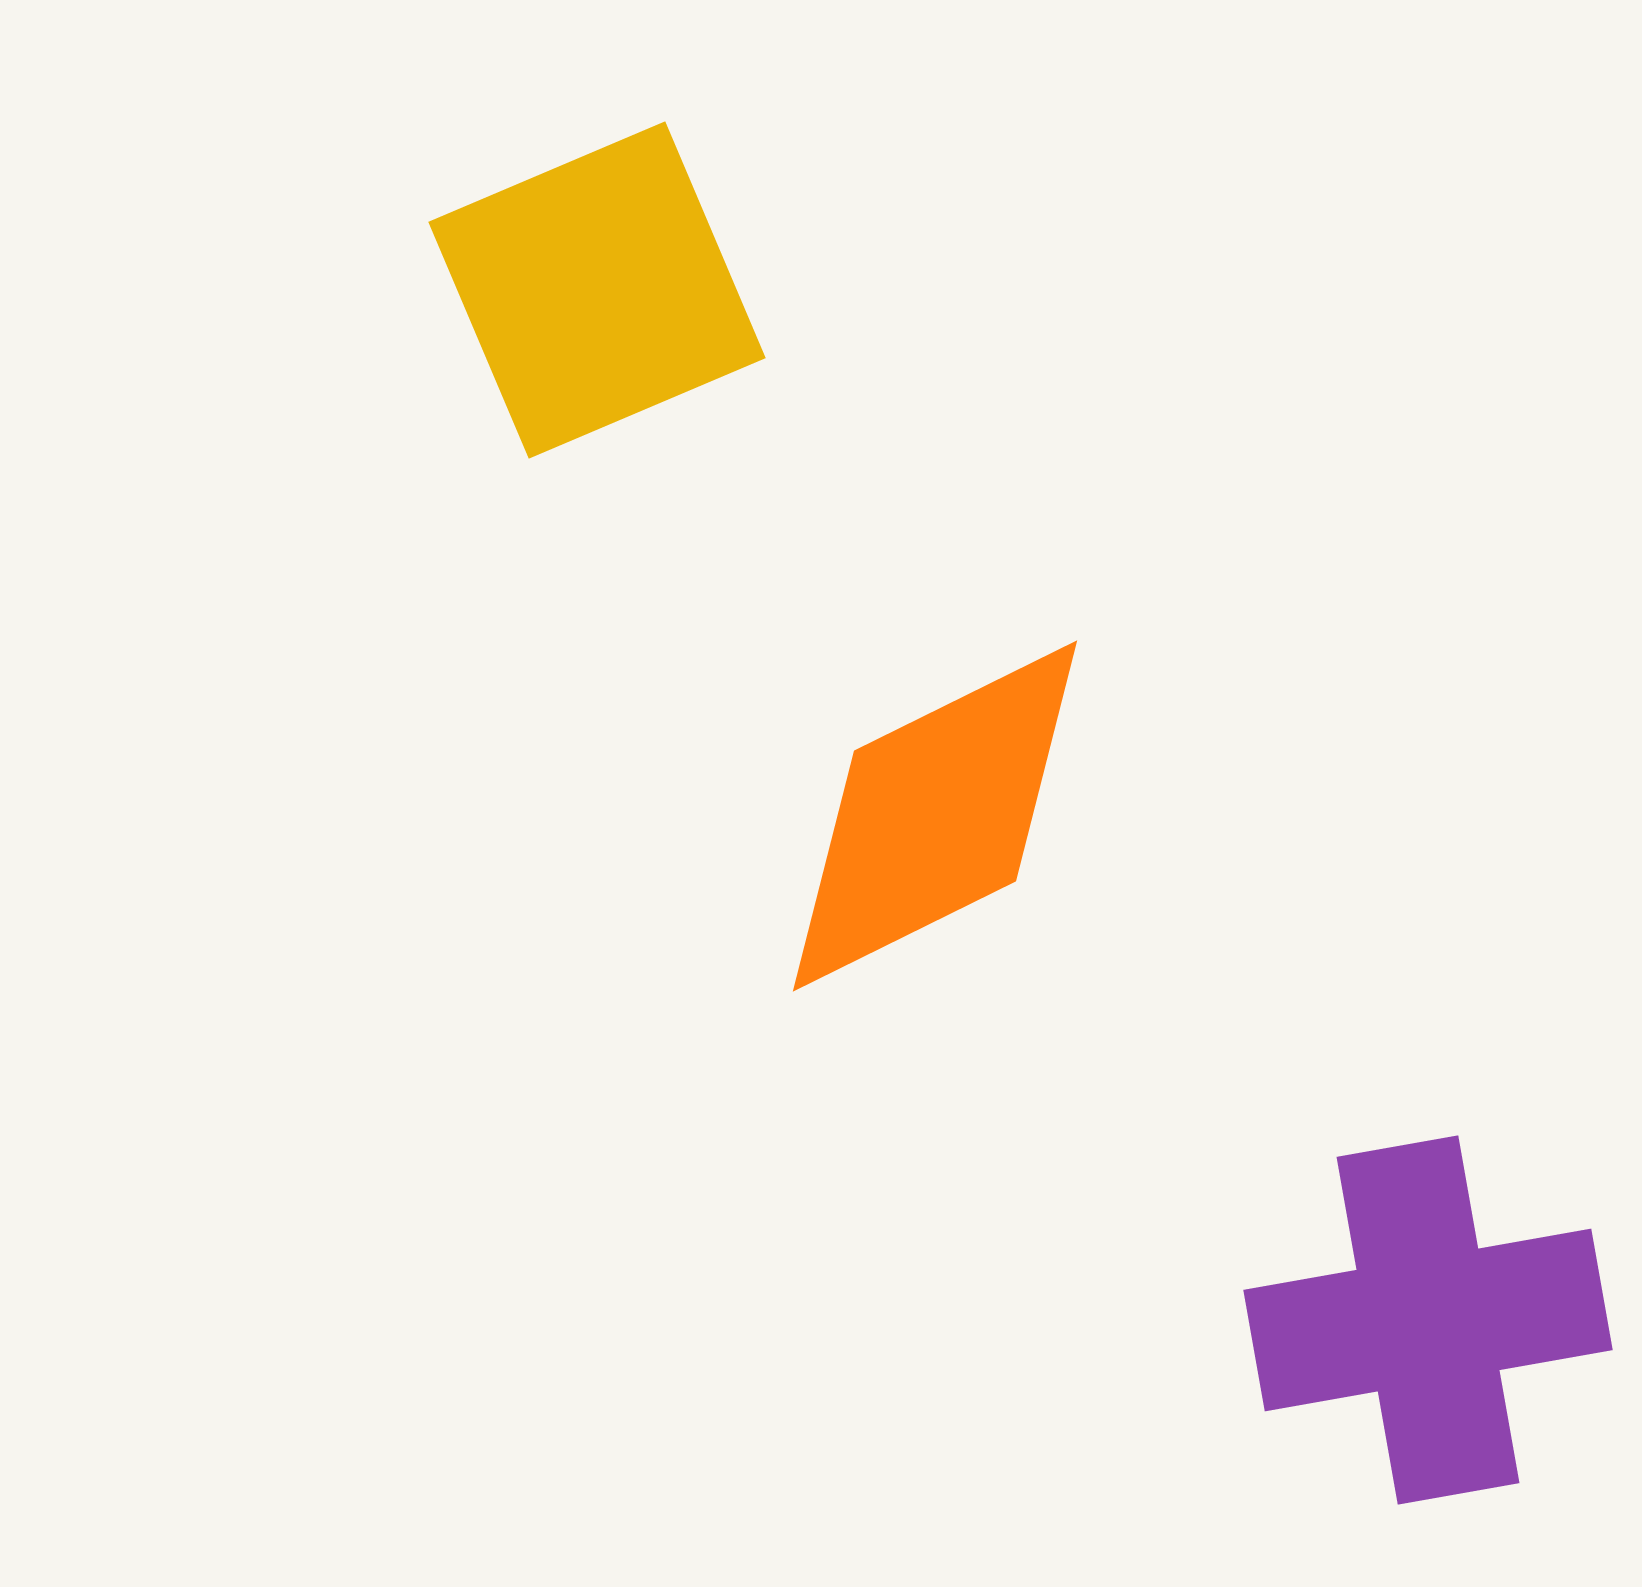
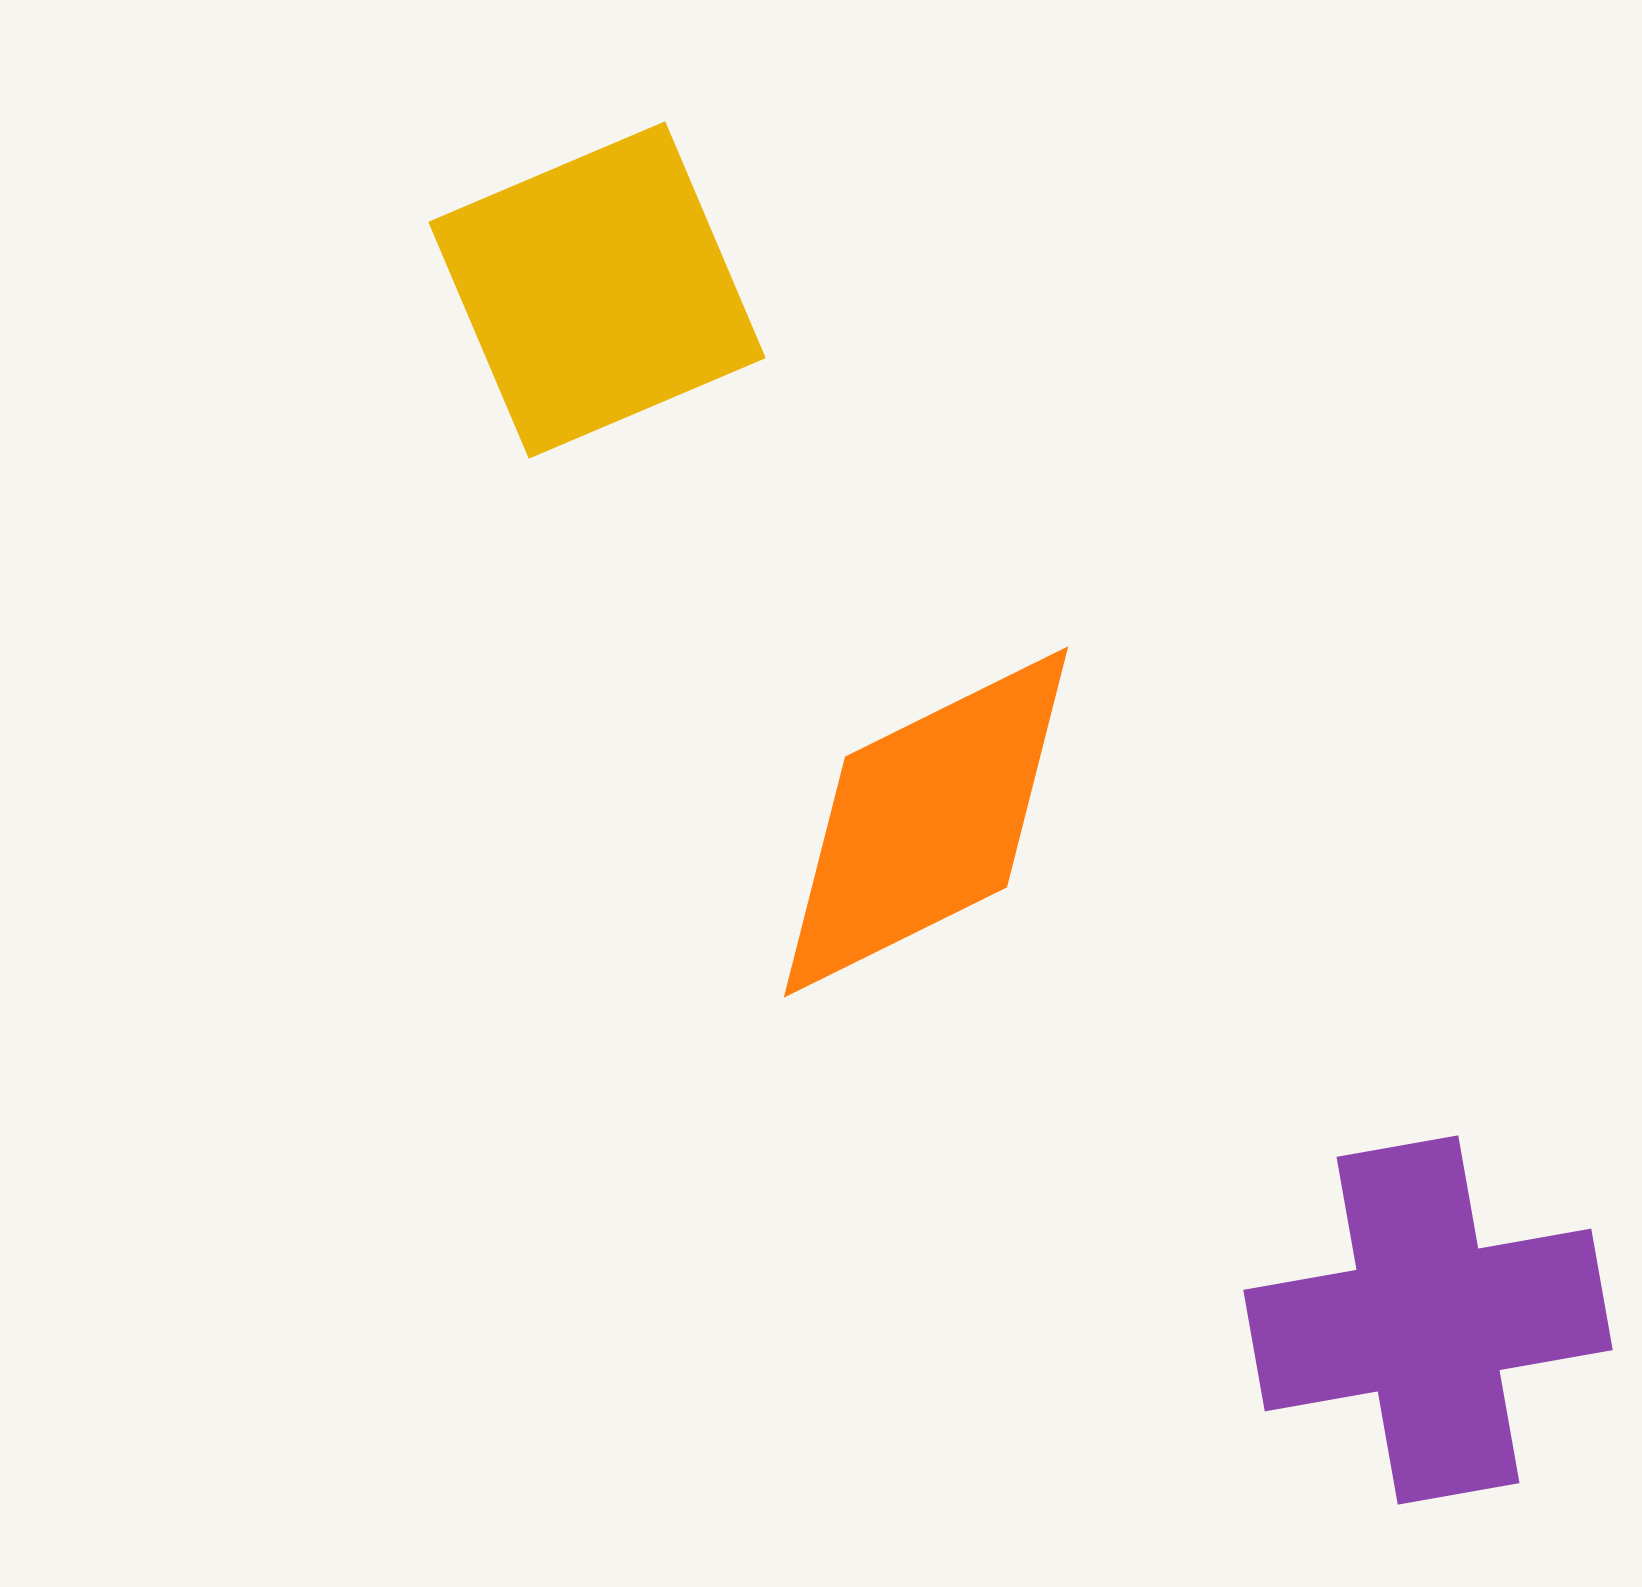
orange diamond: moved 9 px left, 6 px down
